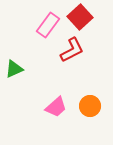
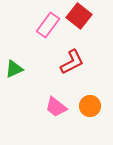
red square: moved 1 px left, 1 px up; rotated 10 degrees counterclockwise
red L-shape: moved 12 px down
pink trapezoid: rotated 80 degrees clockwise
